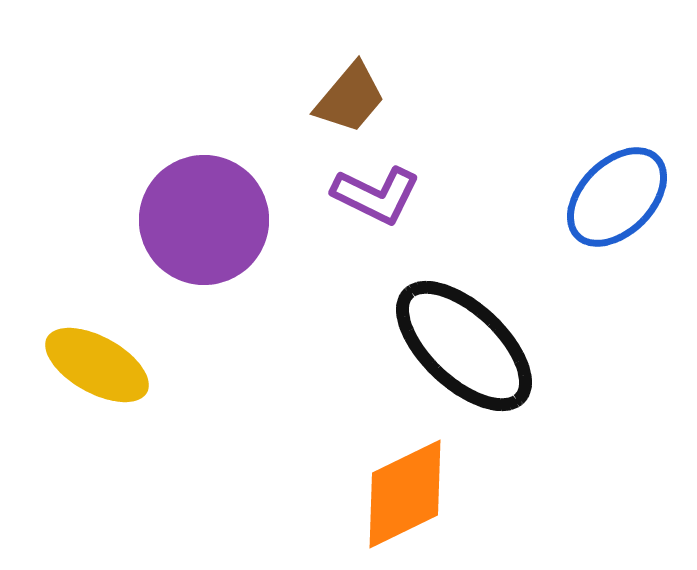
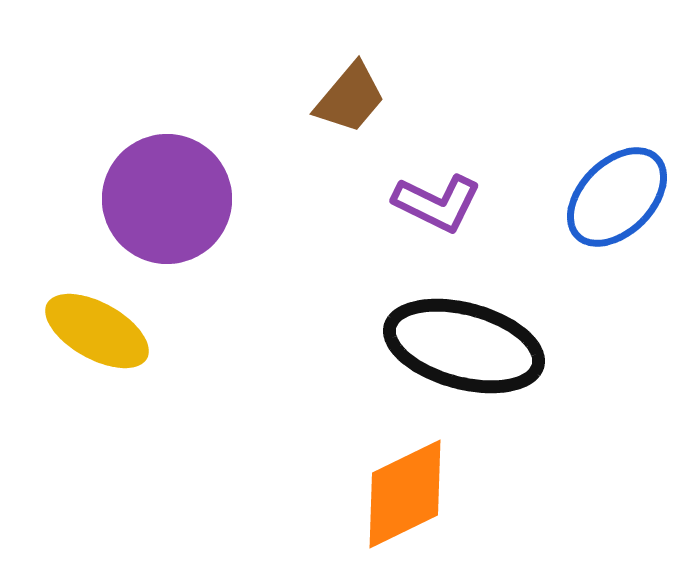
purple L-shape: moved 61 px right, 8 px down
purple circle: moved 37 px left, 21 px up
black ellipse: rotated 28 degrees counterclockwise
yellow ellipse: moved 34 px up
